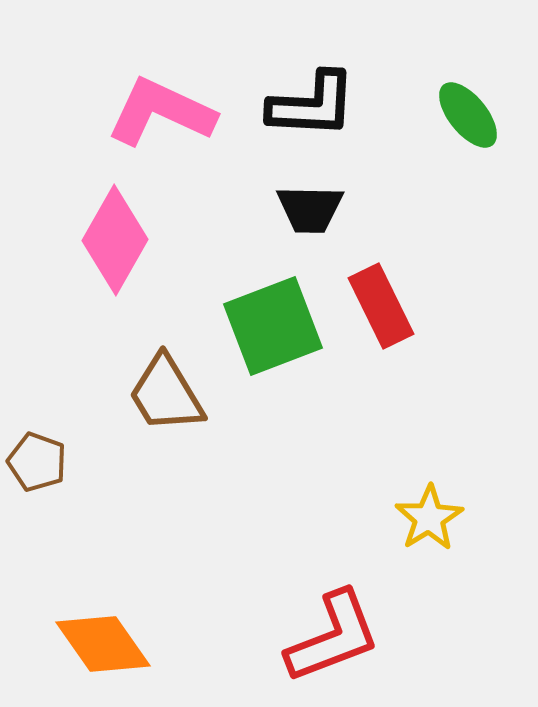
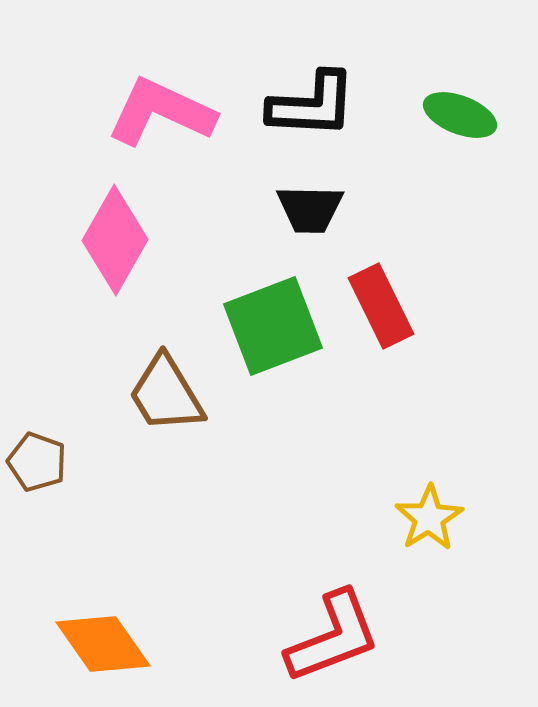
green ellipse: moved 8 px left; rotated 30 degrees counterclockwise
